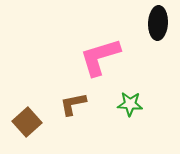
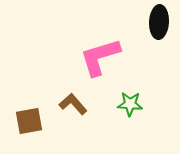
black ellipse: moved 1 px right, 1 px up
brown L-shape: rotated 60 degrees clockwise
brown square: moved 2 px right, 1 px up; rotated 32 degrees clockwise
